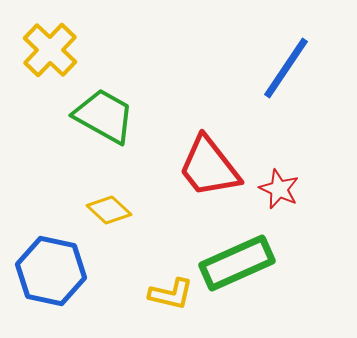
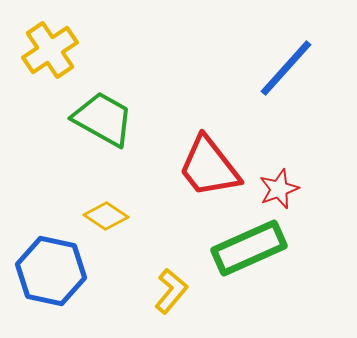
yellow cross: rotated 12 degrees clockwise
blue line: rotated 8 degrees clockwise
green trapezoid: moved 1 px left, 3 px down
red star: rotated 27 degrees clockwise
yellow diamond: moved 3 px left, 6 px down; rotated 9 degrees counterclockwise
green rectangle: moved 12 px right, 15 px up
yellow L-shape: moved 3 px up; rotated 63 degrees counterclockwise
